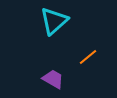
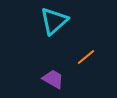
orange line: moved 2 px left
